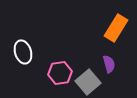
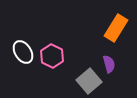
white ellipse: rotated 15 degrees counterclockwise
pink hexagon: moved 8 px left, 17 px up; rotated 25 degrees counterclockwise
gray square: moved 1 px right, 1 px up
